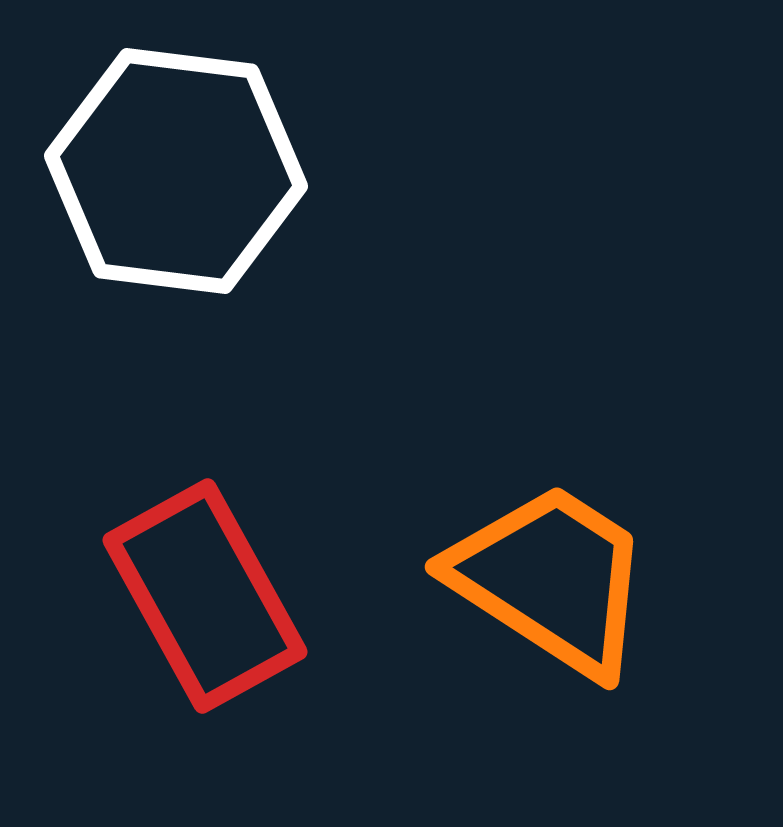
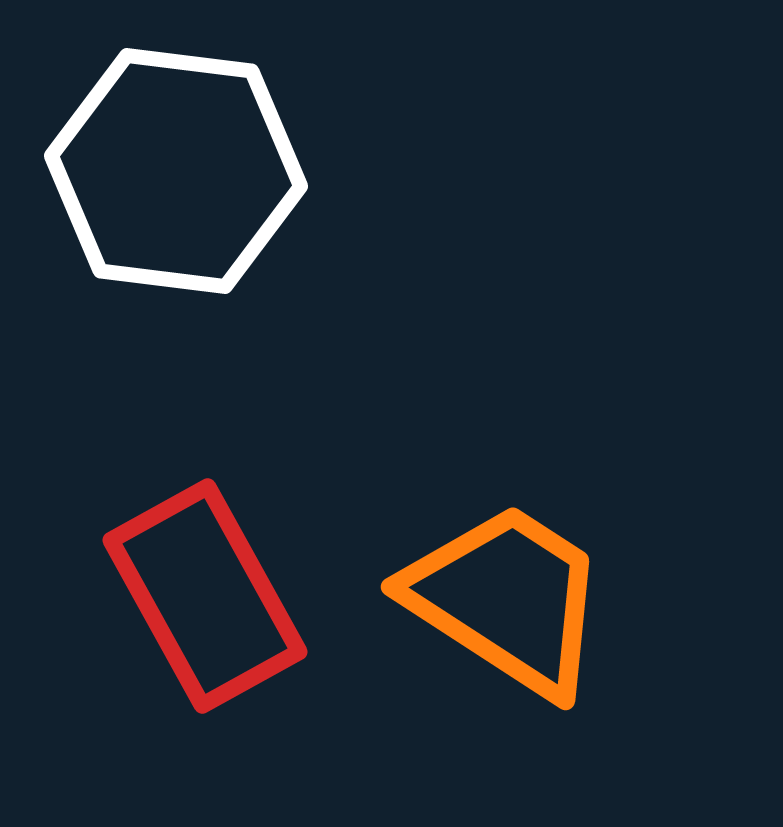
orange trapezoid: moved 44 px left, 20 px down
